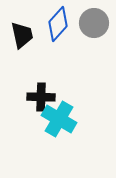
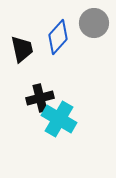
blue diamond: moved 13 px down
black trapezoid: moved 14 px down
black cross: moved 1 px left, 1 px down; rotated 16 degrees counterclockwise
